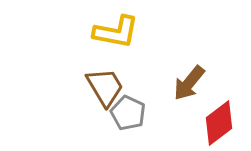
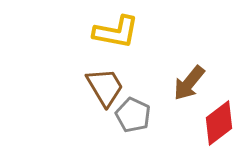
gray pentagon: moved 5 px right, 2 px down
